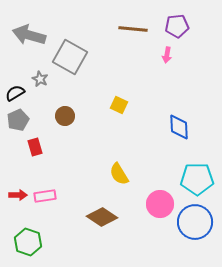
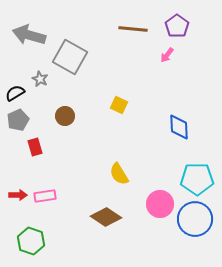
purple pentagon: rotated 30 degrees counterclockwise
pink arrow: rotated 28 degrees clockwise
brown diamond: moved 4 px right
blue circle: moved 3 px up
green hexagon: moved 3 px right, 1 px up
